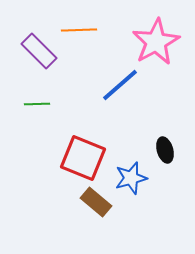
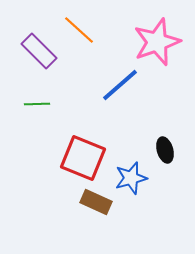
orange line: rotated 44 degrees clockwise
pink star: moved 1 px right; rotated 9 degrees clockwise
brown rectangle: rotated 16 degrees counterclockwise
